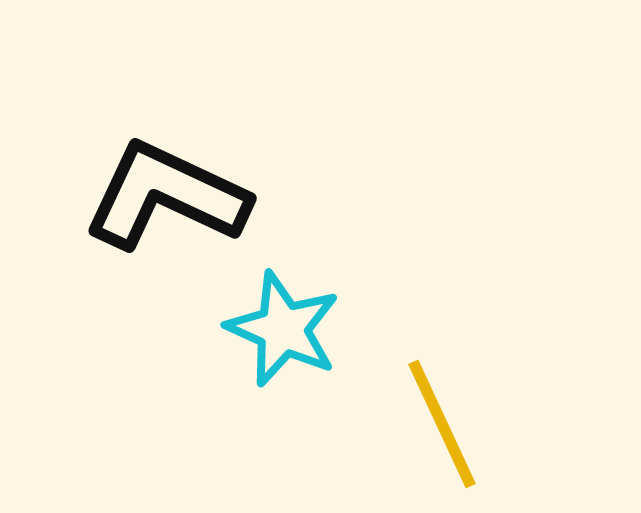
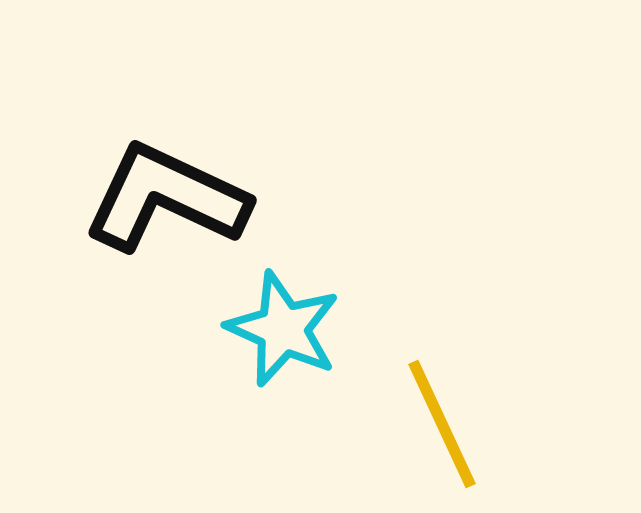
black L-shape: moved 2 px down
